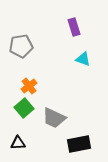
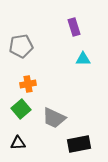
cyan triangle: rotated 21 degrees counterclockwise
orange cross: moved 1 px left, 2 px up; rotated 28 degrees clockwise
green square: moved 3 px left, 1 px down
